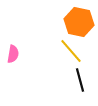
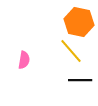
pink semicircle: moved 11 px right, 6 px down
black line: rotated 75 degrees counterclockwise
